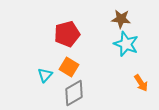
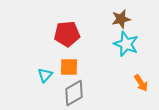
brown star: rotated 18 degrees counterclockwise
red pentagon: rotated 10 degrees clockwise
orange square: rotated 30 degrees counterclockwise
